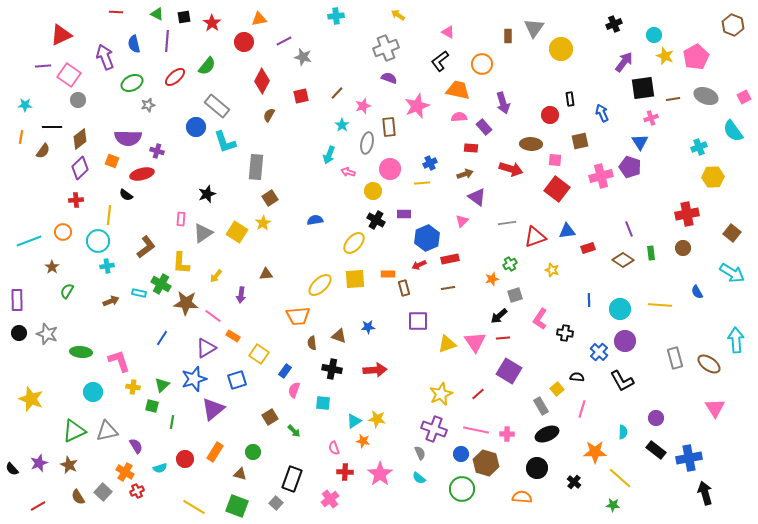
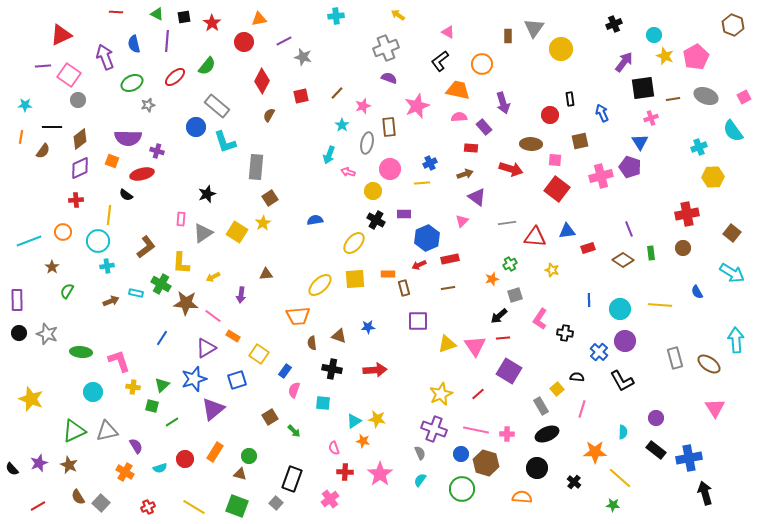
purple diamond at (80, 168): rotated 20 degrees clockwise
red triangle at (535, 237): rotated 25 degrees clockwise
yellow arrow at (216, 276): moved 3 px left, 1 px down; rotated 24 degrees clockwise
cyan rectangle at (139, 293): moved 3 px left
pink triangle at (475, 342): moved 4 px down
green line at (172, 422): rotated 48 degrees clockwise
green circle at (253, 452): moved 4 px left, 4 px down
cyan semicircle at (419, 478): moved 1 px right, 2 px down; rotated 88 degrees clockwise
red cross at (137, 491): moved 11 px right, 16 px down
gray square at (103, 492): moved 2 px left, 11 px down
